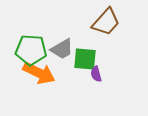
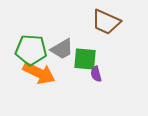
brown trapezoid: rotated 72 degrees clockwise
